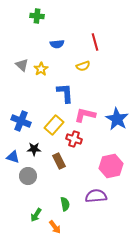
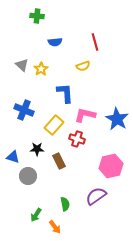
blue semicircle: moved 2 px left, 2 px up
blue cross: moved 3 px right, 11 px up
red cross: moved 3 px right
black star: moved 3 px right
purple semicircle: rotated 30 degrees counterclockwise
